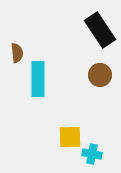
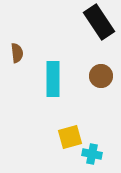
black rectangle: moved 1 px left, 8 px up
brown circle: moved 1 px right, 1 px down
cyan rectangle: moved 15 px right
yellow square: rotated 15 degrees counterclockwise
